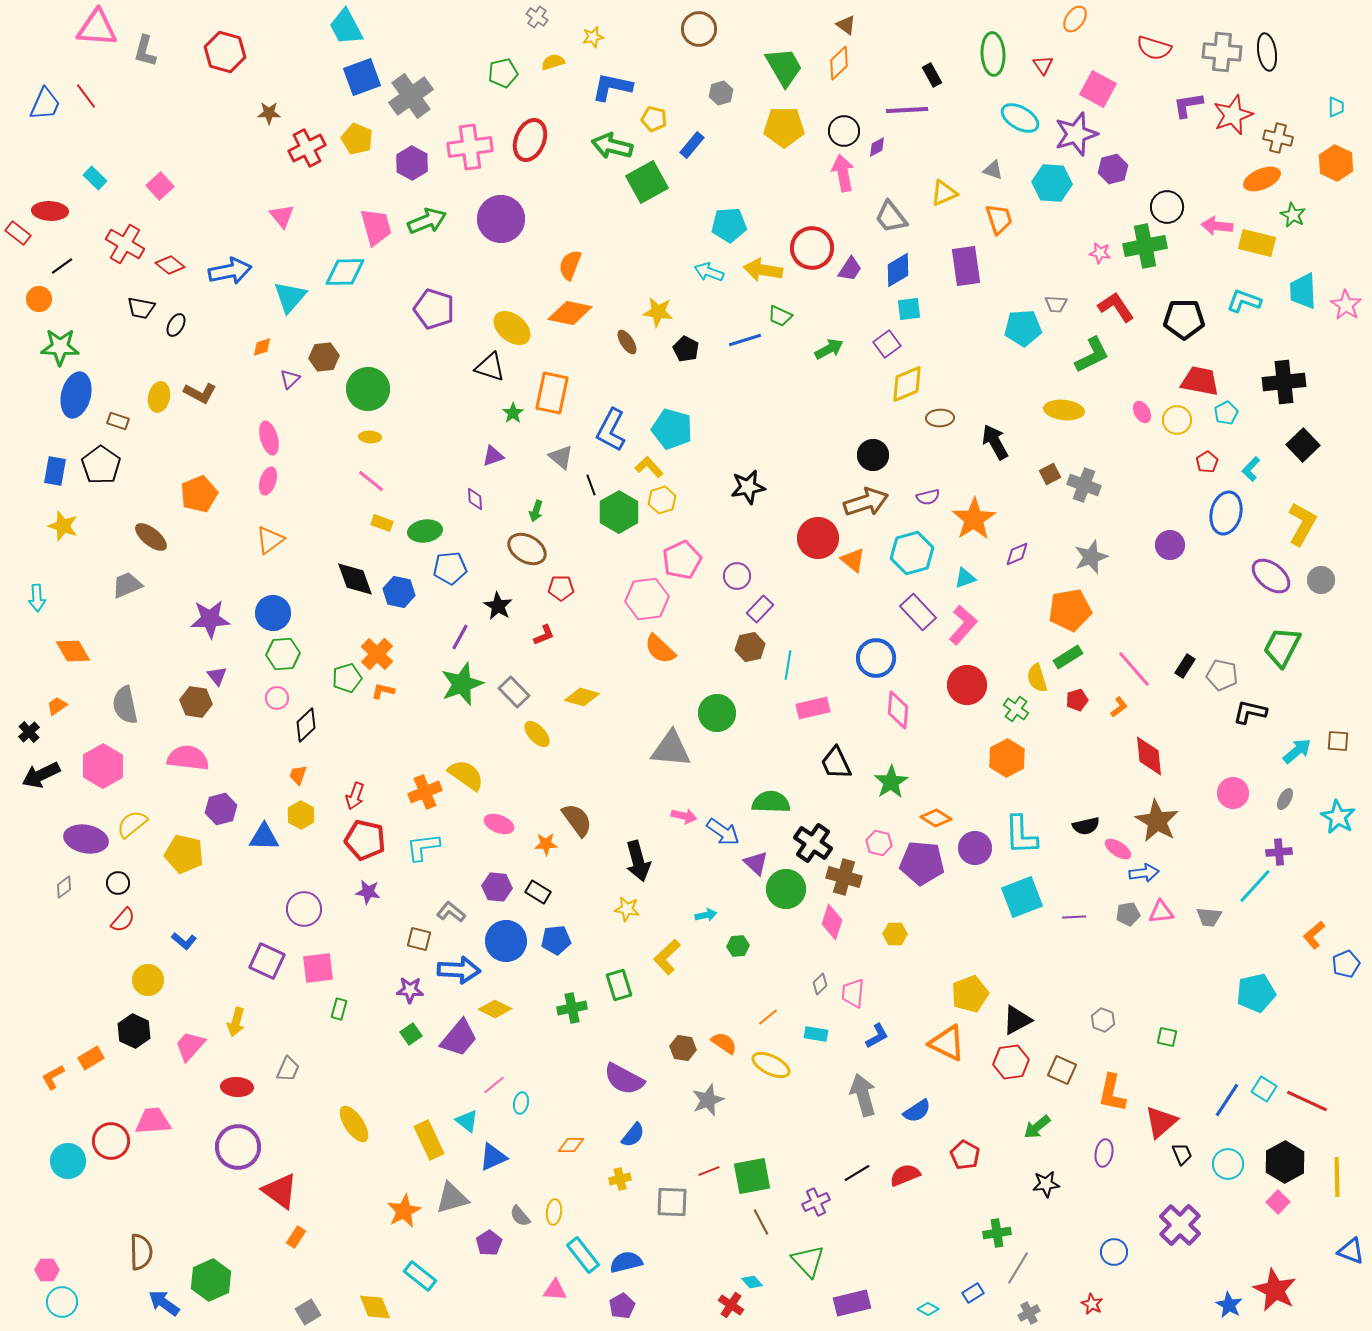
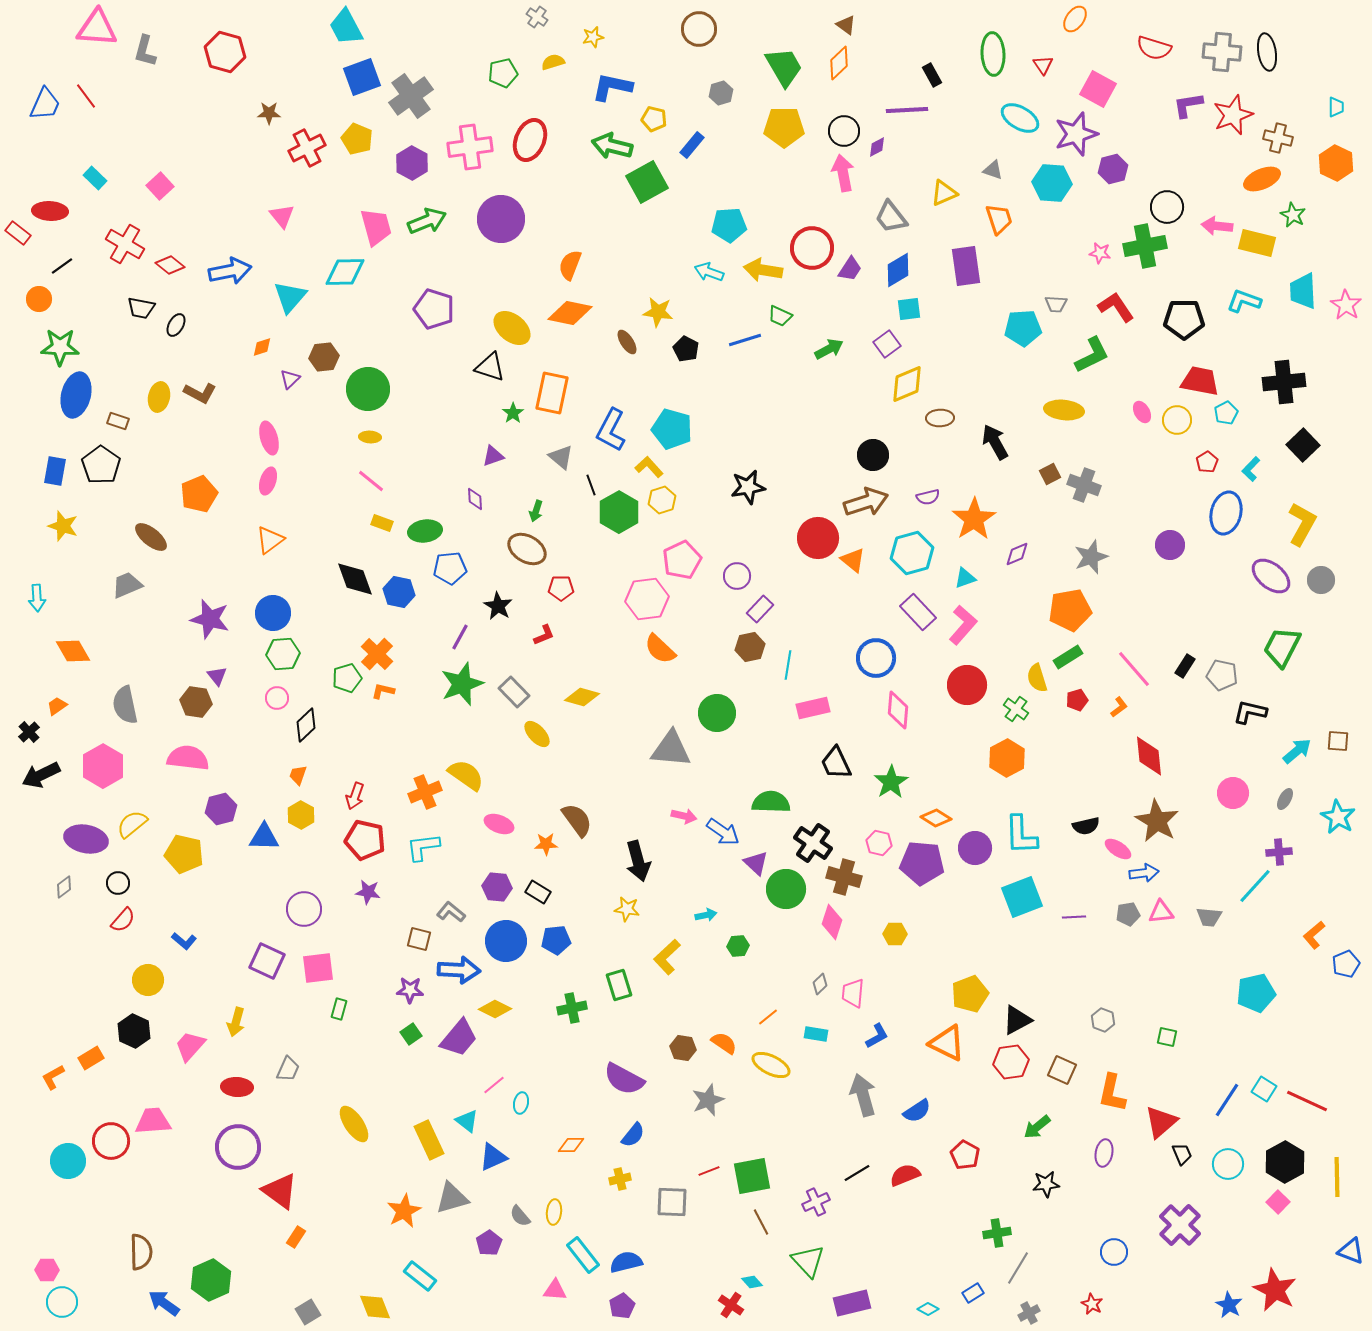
purple star at (210, 619): rotated 18 degrees clockwise
